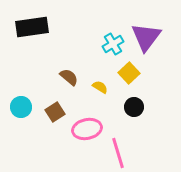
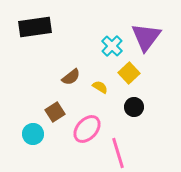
black rectangle: moved 3 px right
cyan cross: moved 1 px left, 2 px down; rotated 15 degrees counterclockwise
brown semicircle: moved 2 px right; rotated 102 degrees clockwise
cyan circle: moved 12 px right, 27 px down
pink ellipse: rotated 36 degrees counterclockwise
